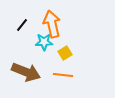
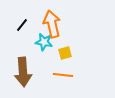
cyan star: rotated 12 degrees clockwise
yellow square: rotated 16 degrees clockwise
brown arrow: moved 3 px left; rotated 64 degrees clockwise
